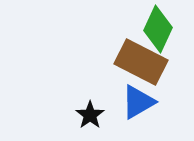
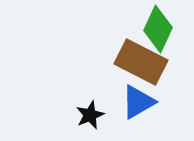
black star: rotated 12 degrees clockwise
